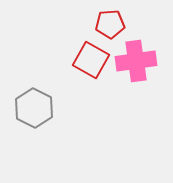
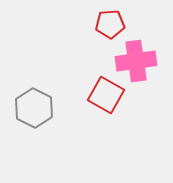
red square: moved 15 px right, 35 px down
